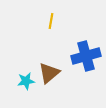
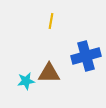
brown triangle: rotated 40 degrees clockwise
